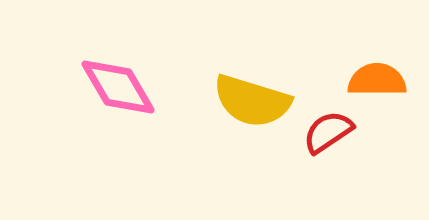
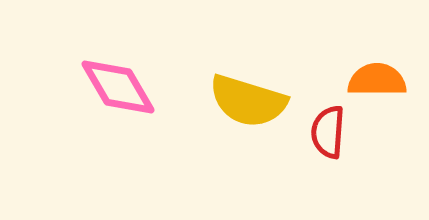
yellow semicircle: moved 4 px left
red semicircle: rotated 52 degrees counterclockwise
